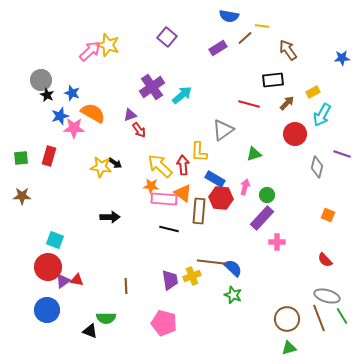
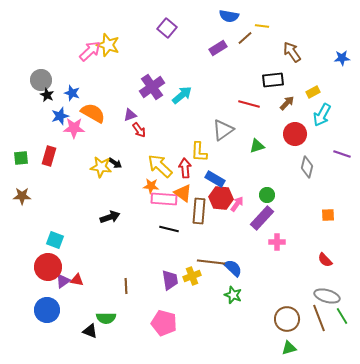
purple square at (167, 37): moved 9 px up
brown arrow at (288, 50): moved 4 px right, 2 px down
green triangle at (254, 154): moved 3 px right, 8 px up
red arrow at (183, 165): moved 2 px right, 3 px down
gray diamond at (317, 167): moved 10 px left
pink arrow at (245, 187): moved 8 px left, 17 px down; rotated 21 degrees clockwise
orange square at (328, 215): rotated 24 degrees counterclockwise
black arrow at (110, 217): rotated 18 degrees counterclockwise
